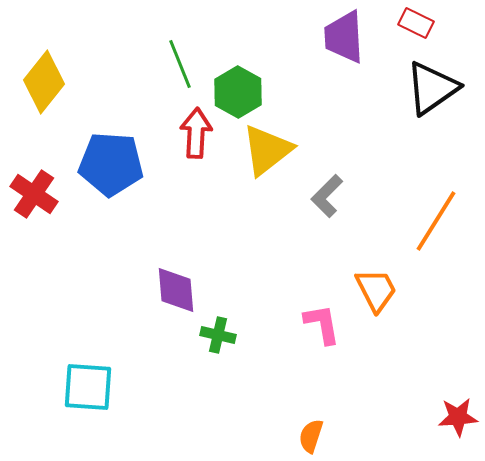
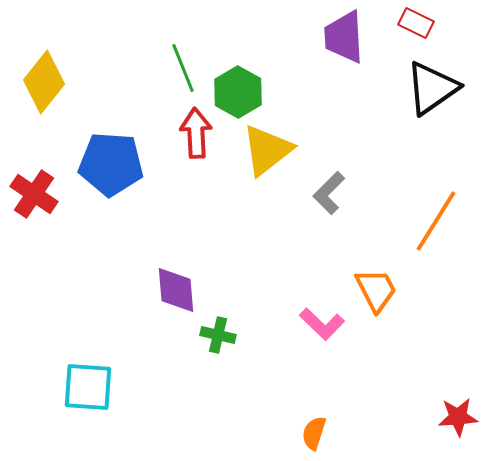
green line: moved 3 px right, 4 px down
red arrow: rotated 6 degrees counterclockwise
gray L-shape: moved 2 px right, 3 px up
pink L-shape: rotated 144 degrees clockwise
orange semicircle: moved 3 px right, 3 px up
